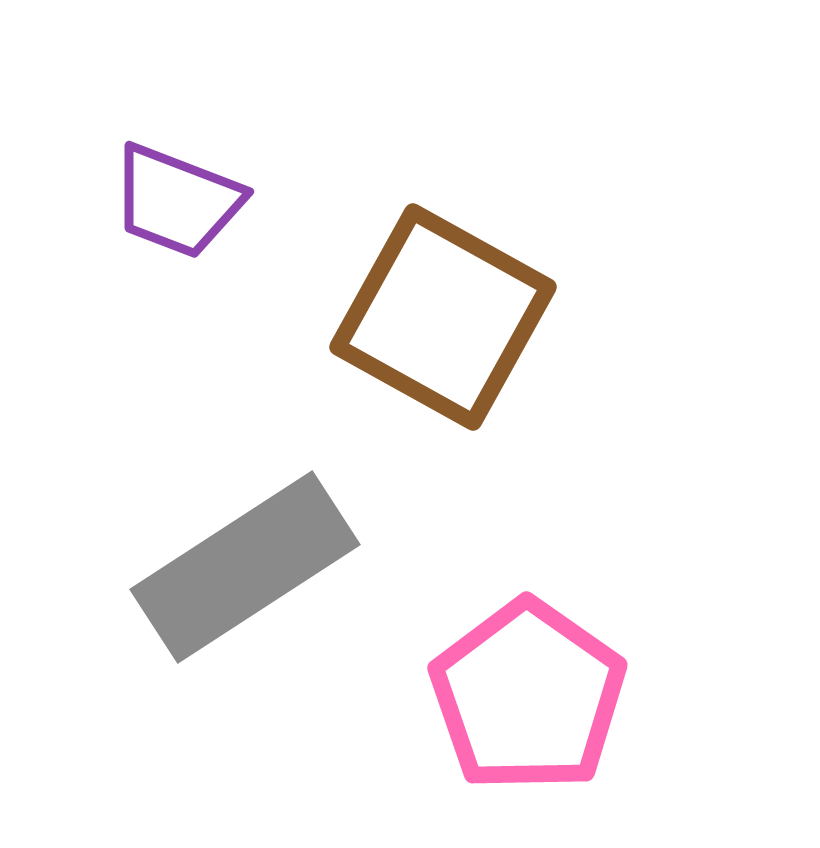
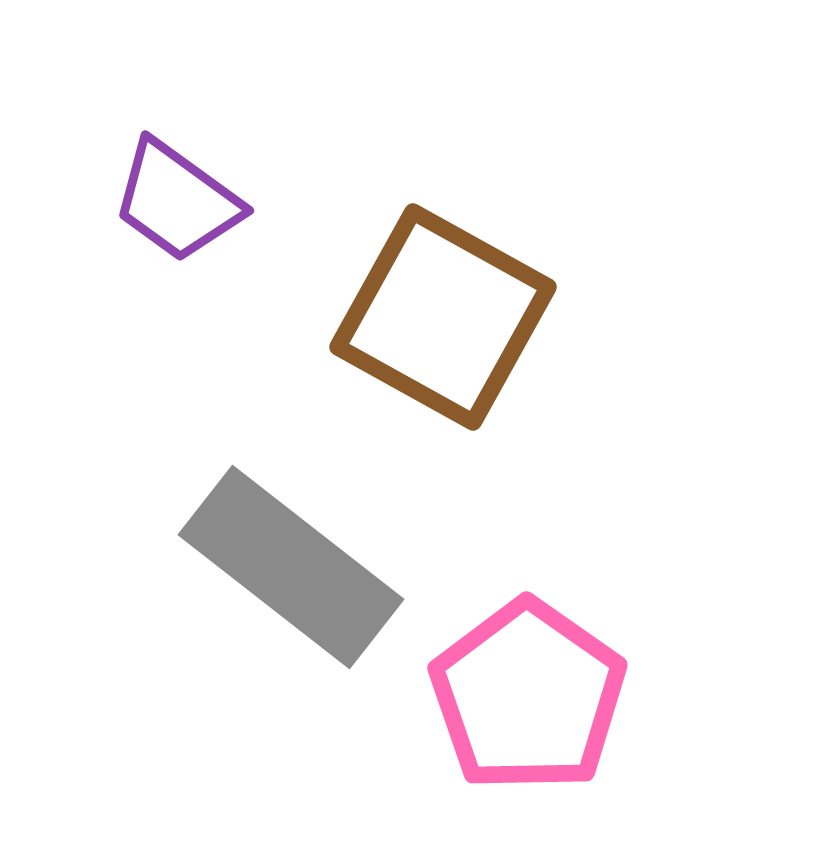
purple trapezoid: rotated 15 degrees clockwise
gray rectangle: moved 46 px right; rotated 71 degrees clockwise
